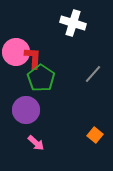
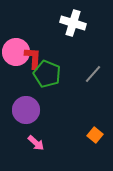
green pentagon: moved 6 px right, 4 px up; rotated 12 degrees counterclockwise
